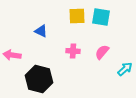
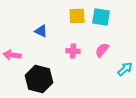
pink semicircle: moved 2 px up
